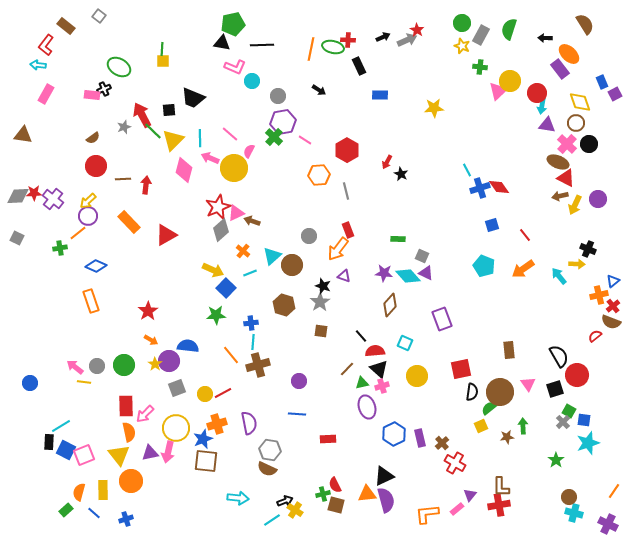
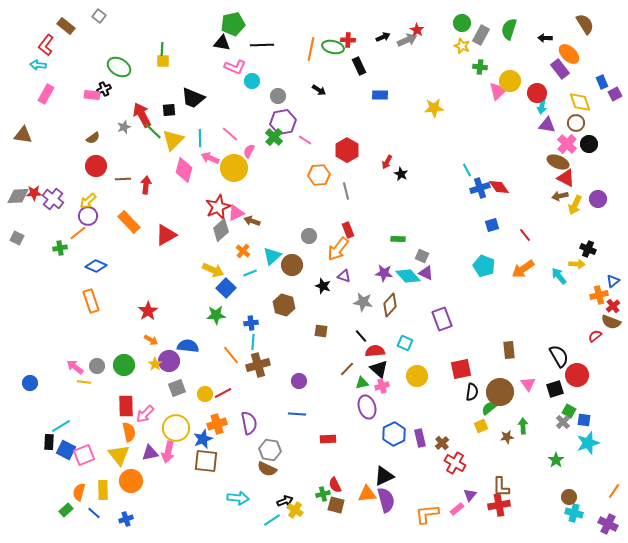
gray star at (320, 302): moved 43 px right; rotated 30 degrees counterclockwise
